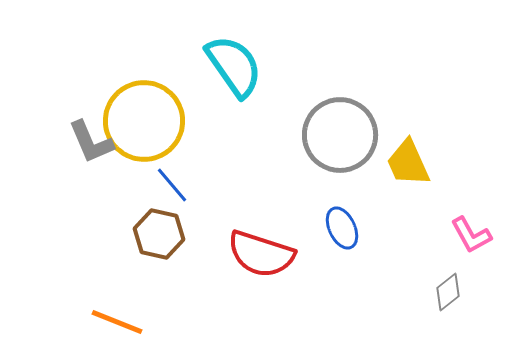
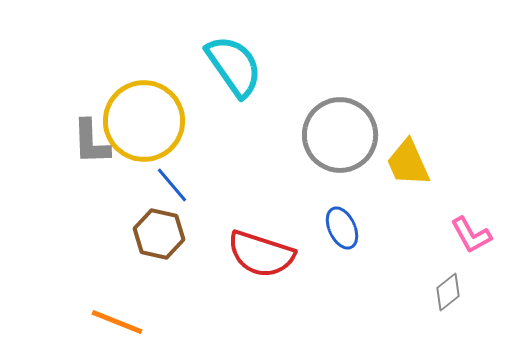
gray L-shape: rotated 21 degrees clockwise
